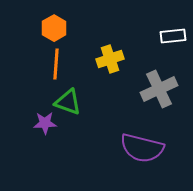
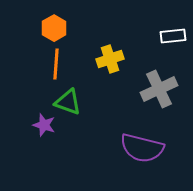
purple star: moved 1 px left, 2 px down; rotated 20 degrees clockwise
